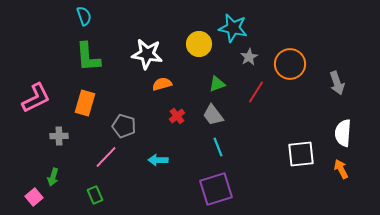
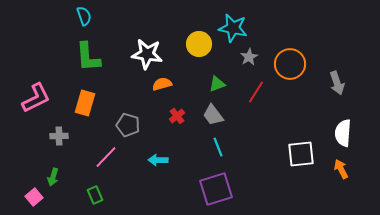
gray pentagon: moved 4 px right, 1 px up
